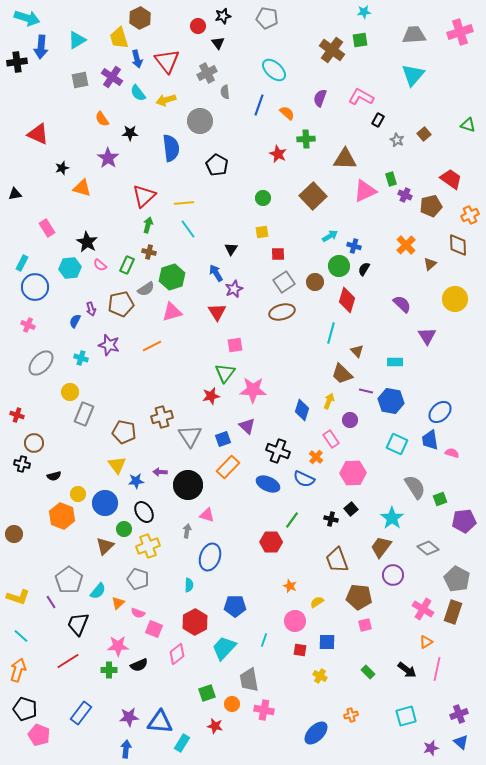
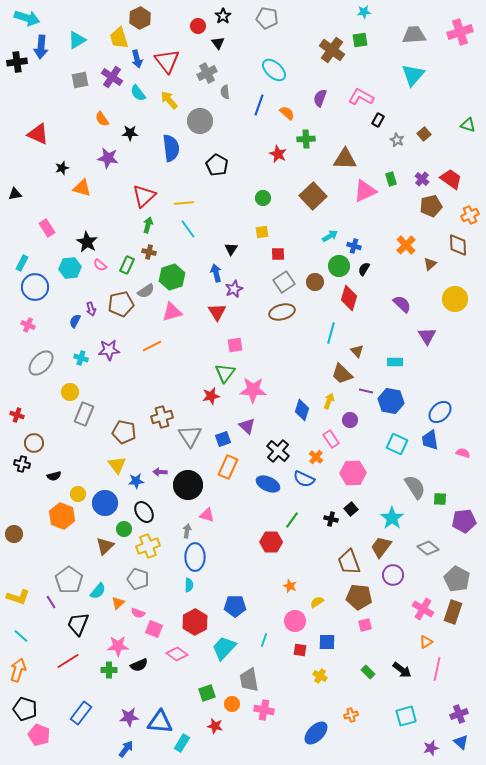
black star at (223, 16): rotated 21 degrees counterclockwise
yellow arrow at (166, 100): moved 3 px right; rotated 66 degrees clockwise
purple star at (108, 158): rotated 25 degrees counterclockwise
purple cross at (405, 195): moved 17 px right, 16 px up; rotated 16 degrees clockwise
blue arrow at (216, 273): rotated 18 degrees clockwise
gray semicircle at (146, 289): moved 2 px down
red diamond at (347, 300): moved 2 px right, 2 px up
purple star at (109, 345): moved 5 px down; rotated 20 degrees counterclockwise
black cross at (278, 451): rotated 20 degrees clockwise
pink semicircle at (452, 453): moved 11 px right
orange rectangle at (228, 467): rotated 20 degrees counterclockwise
green square at (440, 499): rotated 24 degrees clockwise
blue ellipse at (210, 557): moved 15 px left; rotated 20 degrees counterclockwise
brown trapezoid at (337, 560): moved 12 px right, 2 px down
pink diamond at (177, 654): rotated 75 degrees clockwise
black arrow at (407, 670): moved 5 px left
blue arrow at (126, 749): rotated 30 degrees clockwise
